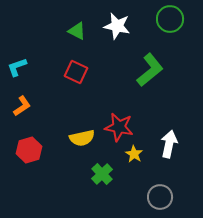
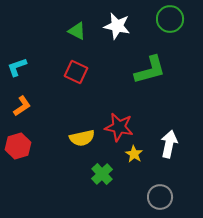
green L-shape: rotated 24 degrees clockwise
red hexagon: moved 11 px left, 4 px up
